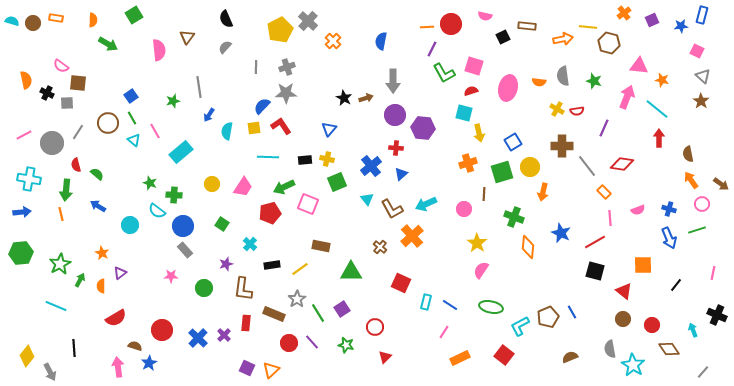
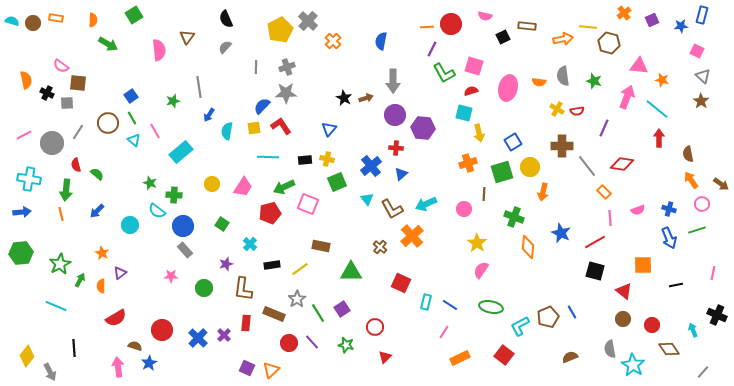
blue arrow at (98, 206): moved 1 px left, 5 px down; rotated 77 degrees counterclockwise
black line at (676, 285): rotated 40 degrees clockwise
